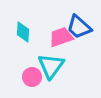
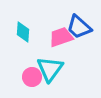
cyan triangle: moved 1 px left, 3 px down
